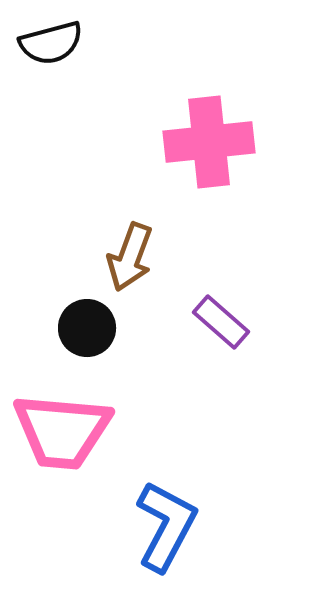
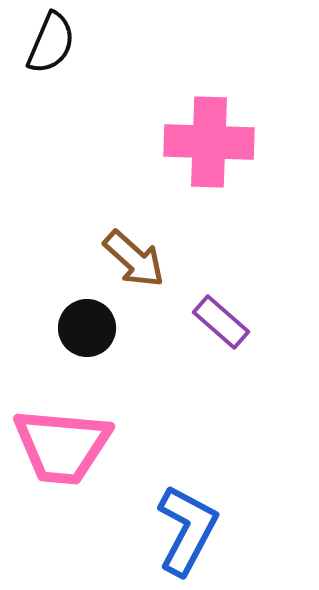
black semicircle: rotated 52 degrees counterclockwise
pink cross: rotated 8 degrees clockwise
brown arrow: moved 4 px right, 2 px down; rotated 68 degrees counterclockwise
pink trapezoid: moved 15 px down
blue L-shape: moved 21 px right, 4 px down
